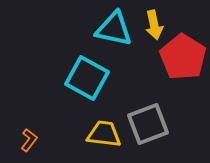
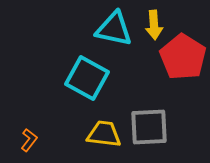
yellow arrow: rotated 8 degrees clockwise
gray square: moved 1 px right, 3 px down; rotated 18 degrees clockwise
